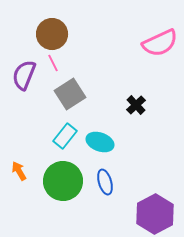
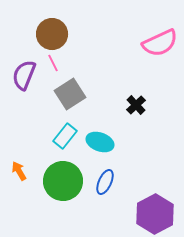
blue ellipse: rotated 40 degrees clockwise
